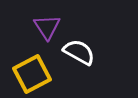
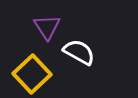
yellow square: rotated 15 degrees counterclockwise
